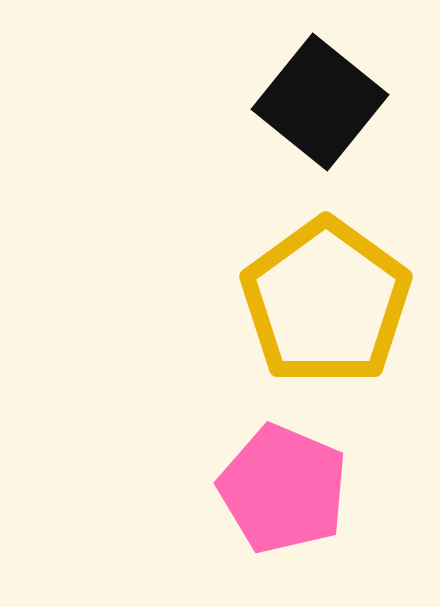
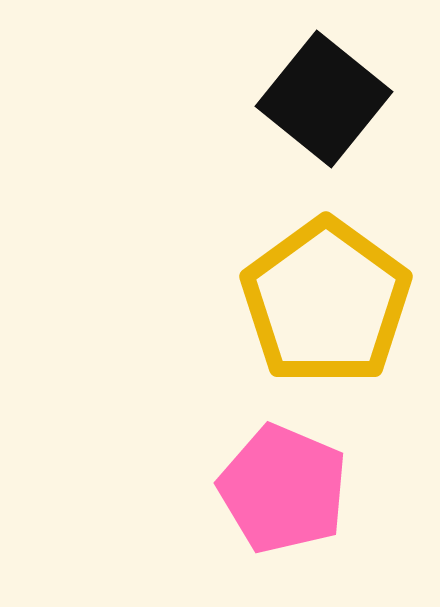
black square: moved 4 px right, 3 px up
